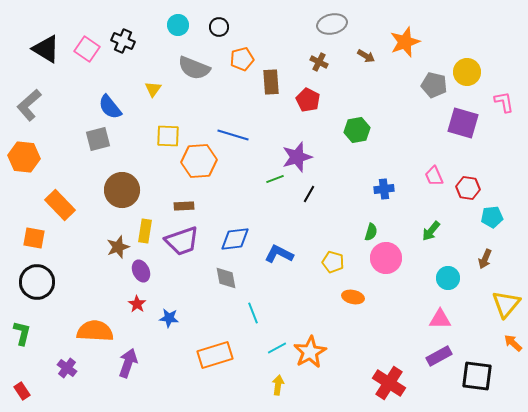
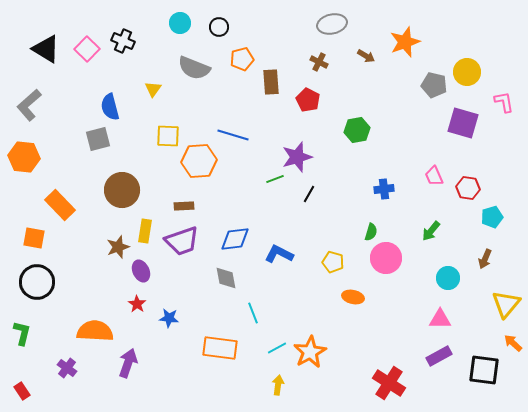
cyan circle at (178, 25): moved 2 px right, 2 px up
pink square at (87, 49): rotated 10 degrees clockwise
blue semicircle at (110, 107): rotated 24 degrees clockwise
cyan pentagon at (492, 217): rotated 10 degrees counterclockwise
orange rectangle at (215, 355): moved 5 px right, 7 px up; rotated 24 degrees clockwise
black square at (477, 376): moved 7 px right, 6 px up
